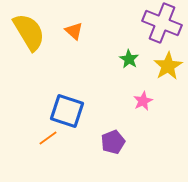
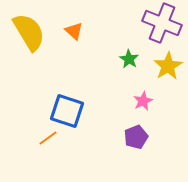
purple pentagon: moved 23 px right, 5 px up
